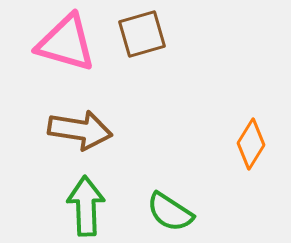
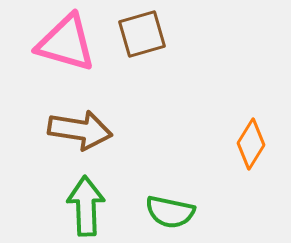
green semicircle: rotated 21 degrees counterclockwise
